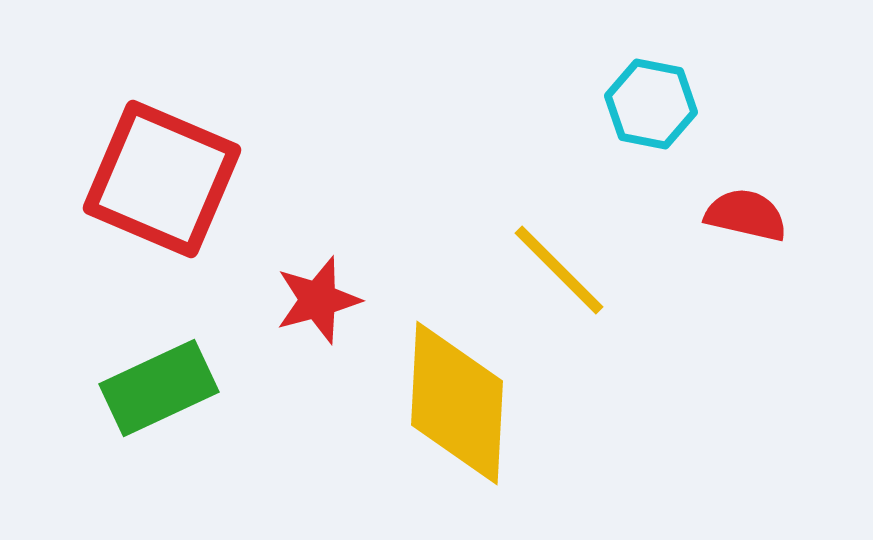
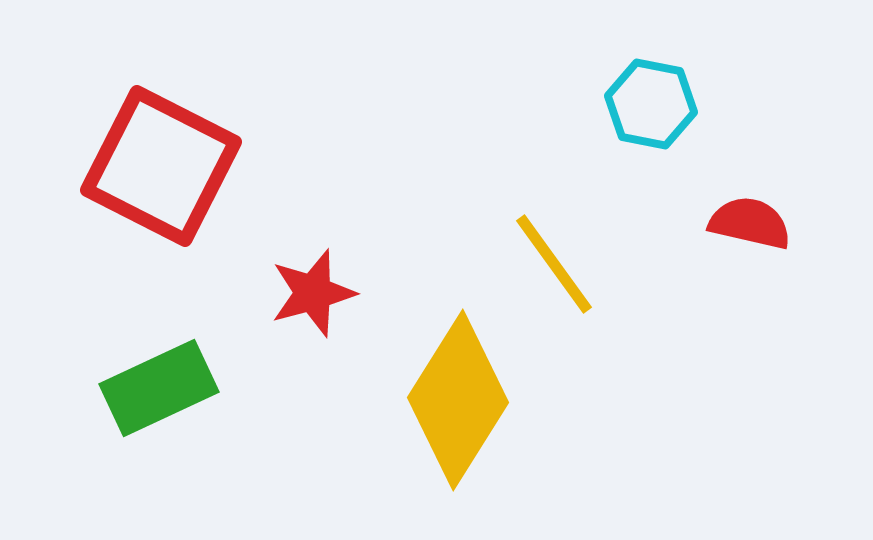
red square: moved 1 px left, 13 px up; rotated 4 degrees clockwise
red semicircle: moved 4 px right, 8 px down
yellow line: moved 5 px left, 6 px up; rotated 9 degrees clockwise
red star: moved 5 px left, 7 px up
yellow diamond: moved 1 px right, 3 px up; rotated 29 degrees clockwise
